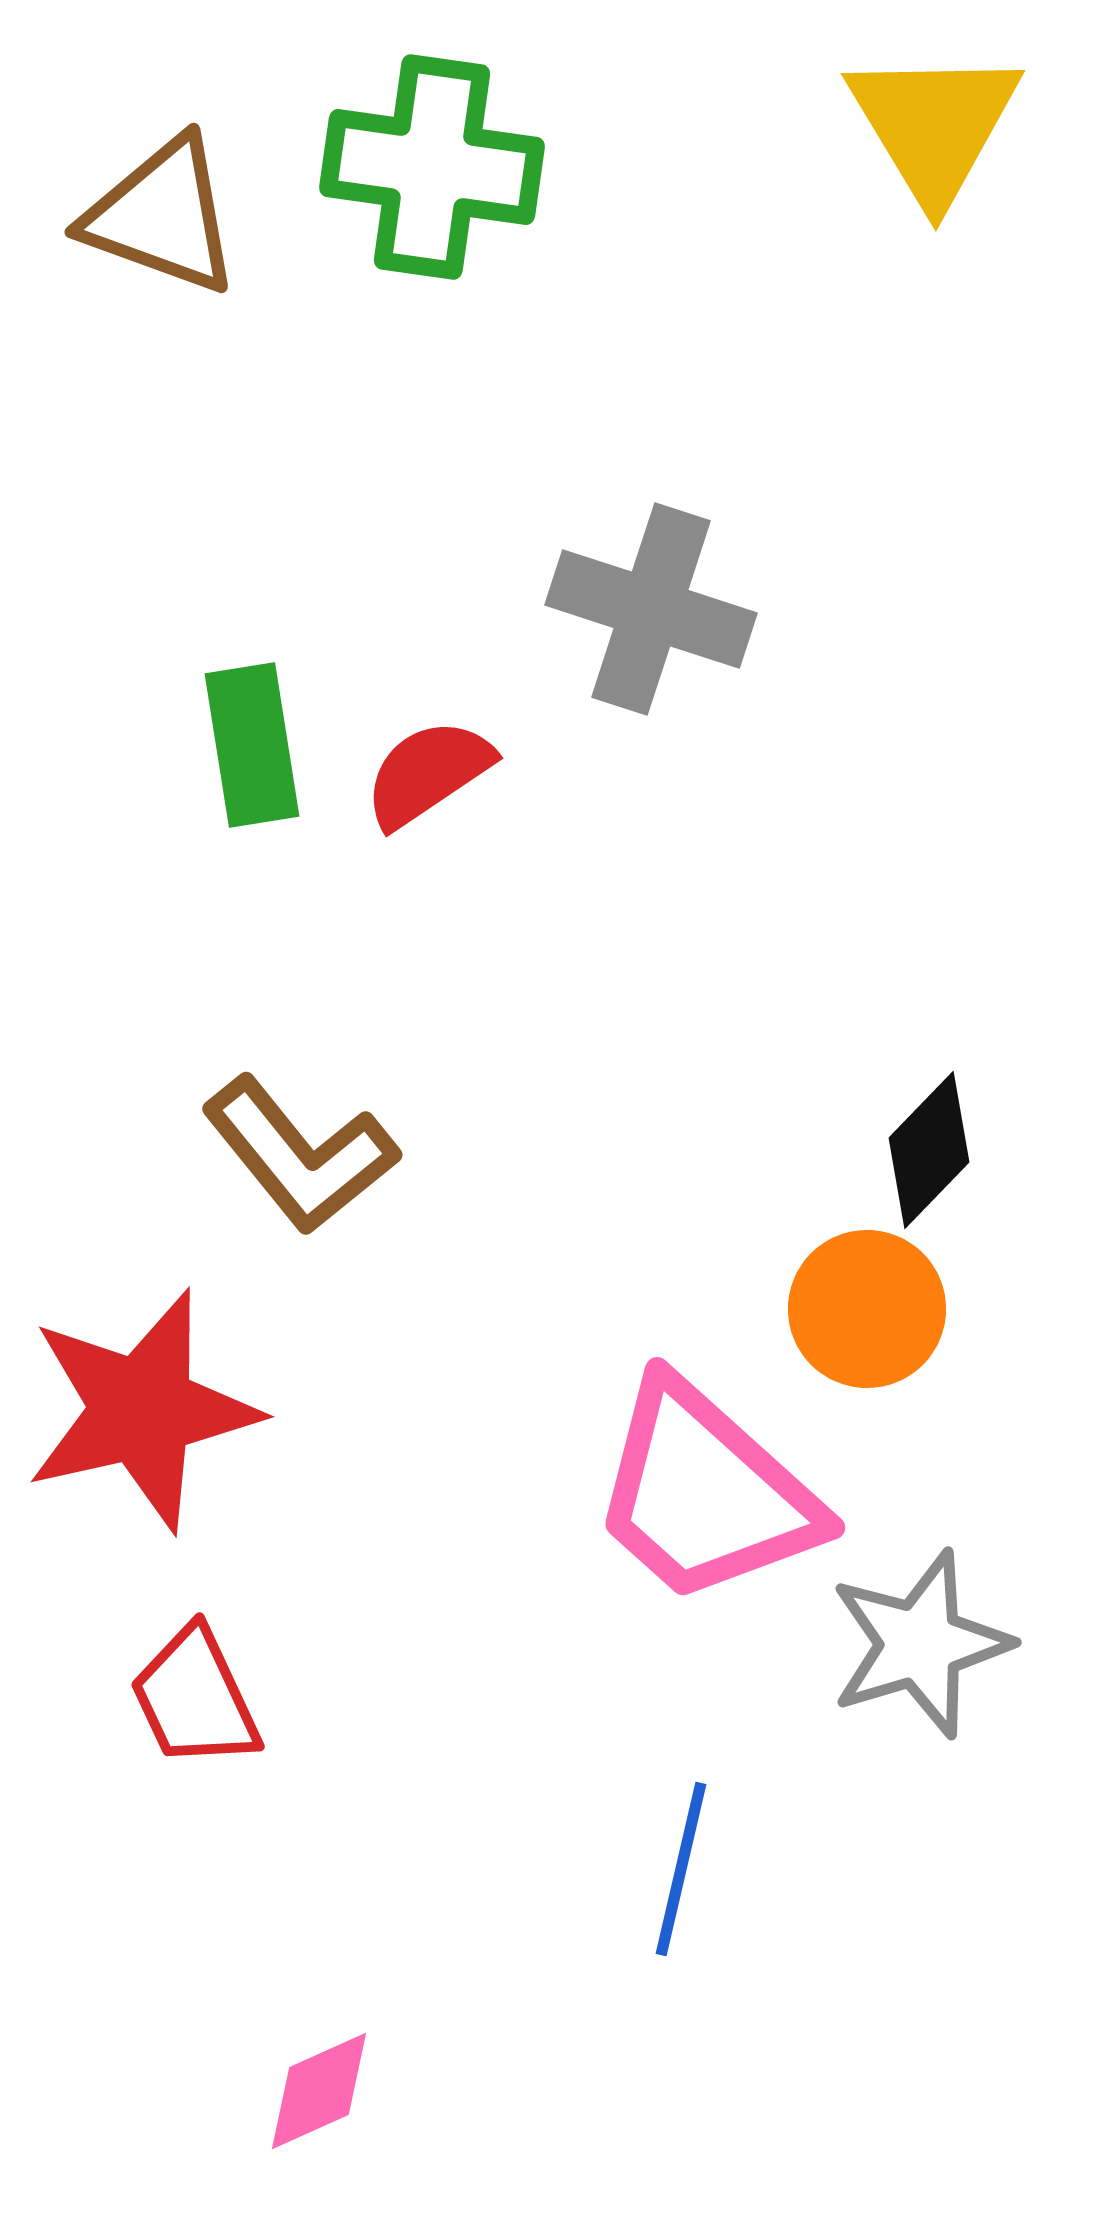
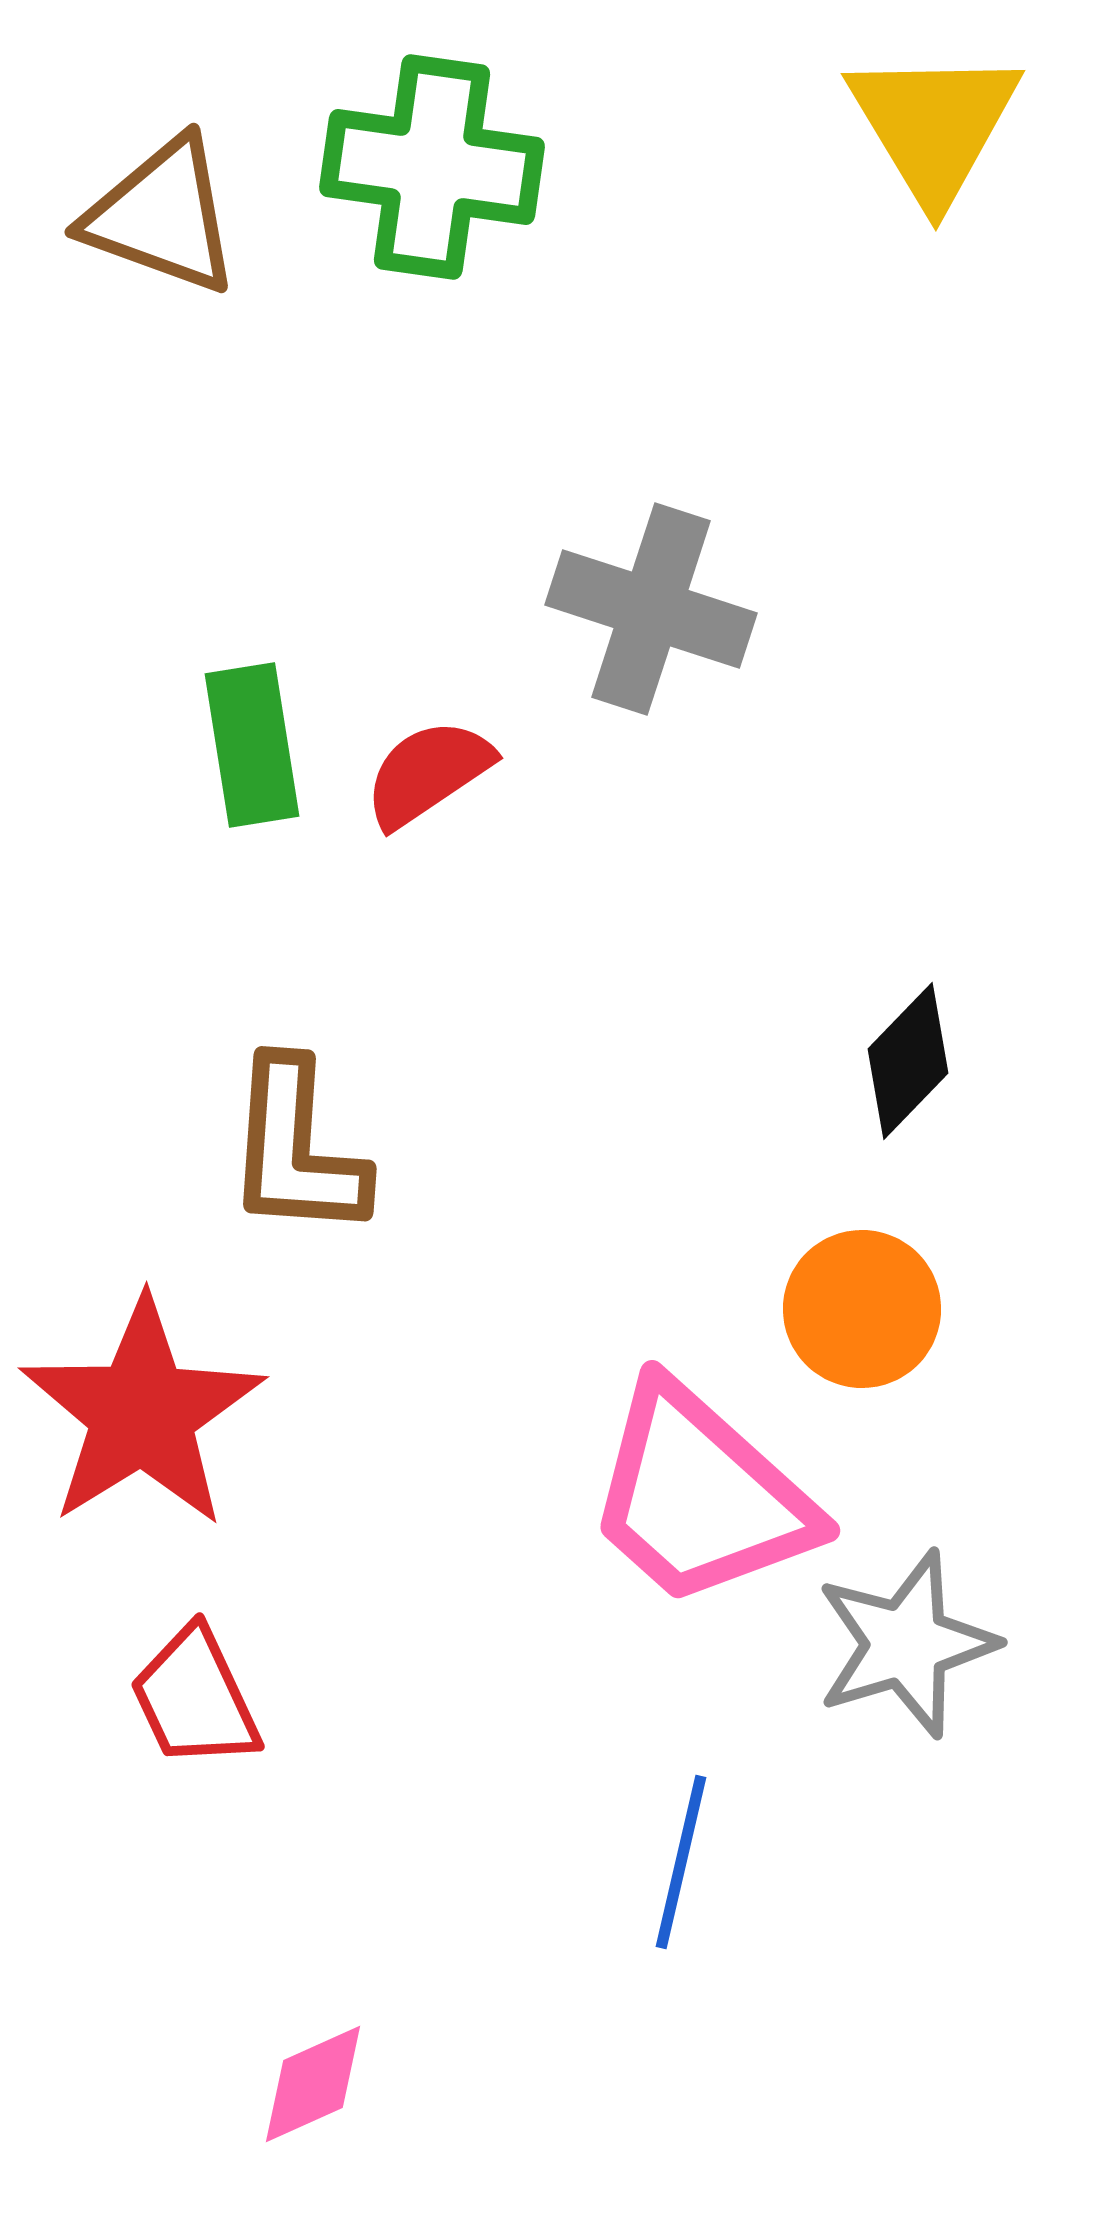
black diamond: moved 21 px left, 89 px up
brown L-shape: moved 4 px left, 6 px up; rotated 43 degrees clockwise
orange circle: moved 5 px left
red star: moved 3 px down; rotated 19 degrees counterclockwise
pink trapezoid: moved 5 px left, 3 px down
gray star: moved 14 px left
blue line: moved 7 px up
pink diamond: moved 6 px left, 7 px up
